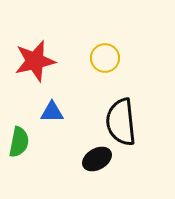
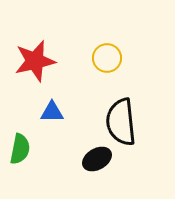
yellow circle: moved 2 px right
green semicircle: moved 1 px right, 7 px down
